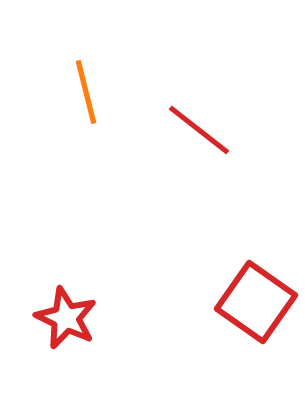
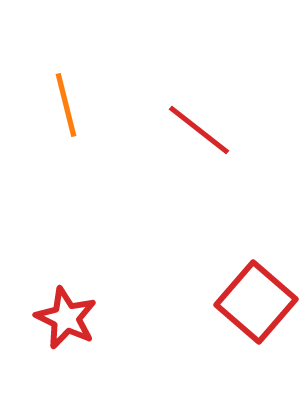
orange line: moved 20 px left, 13 px down
red square: rotated 6 degrees clockwise
